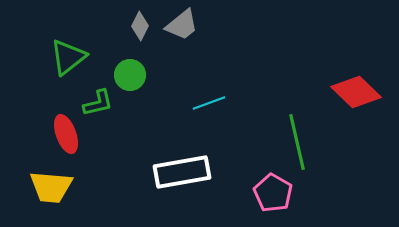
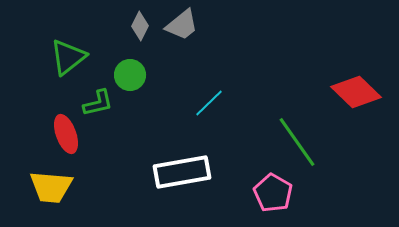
cyan line: rotated 24 degrees counterclockwise
green line: rotated 22 degrees counterclockwise
